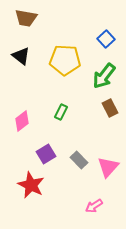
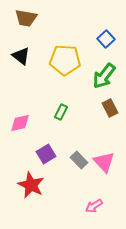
pink diamond: moved 2 px left, 2 px down; rotated 25 degrees clockwise
pink triangle: moved 4 px left, 5 px up; rotated 25 degrees counterclockwise
